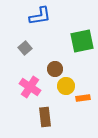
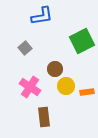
blue L-shape: moved 2 px right
green square: rotated 15 degrees counterclockwise
orange rectangle: moved 4 px right, 6 px up
brown rectangle: moved 1 px left
